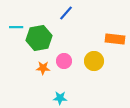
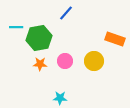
orange rectangle: rotated 12 degrees clockwise
pink circle: moved 1 px right
orange star: moved 3 px left, 4 px up
